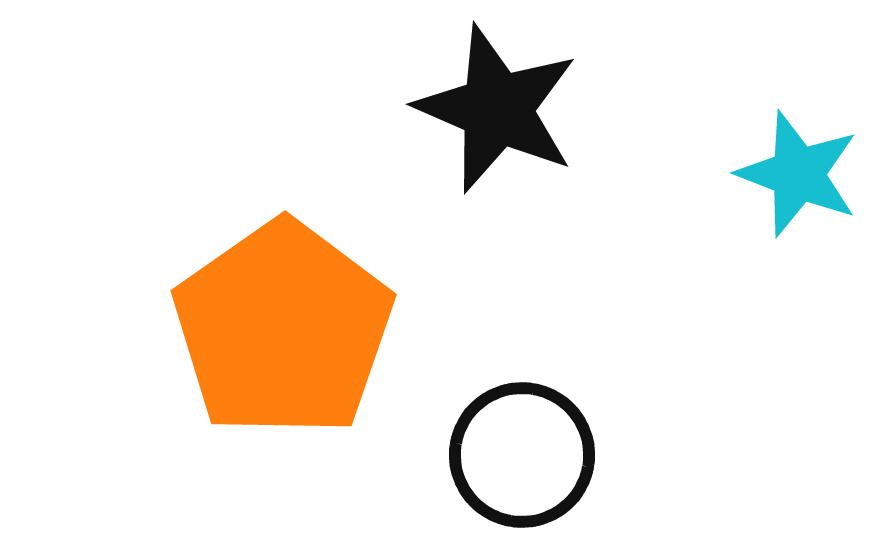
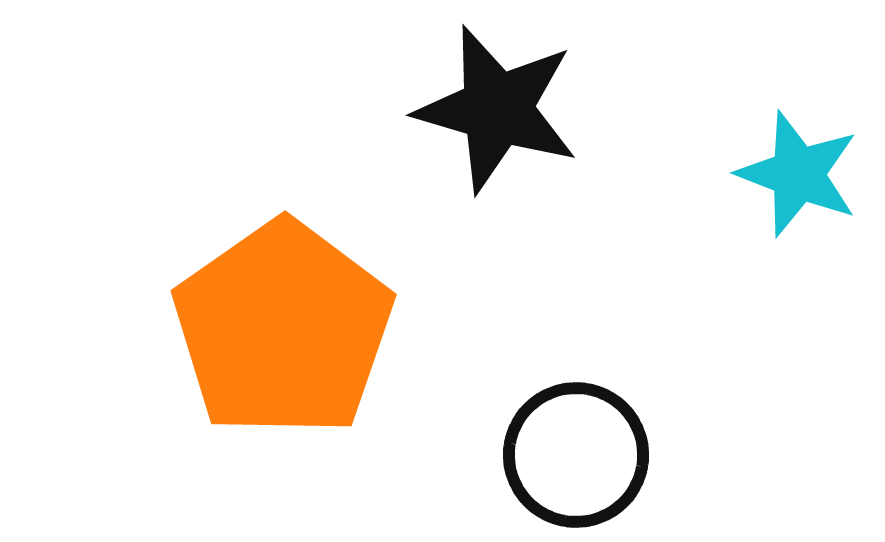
black star: rotated 7 degrees counterclockwise
black circle: moved 54 px right
